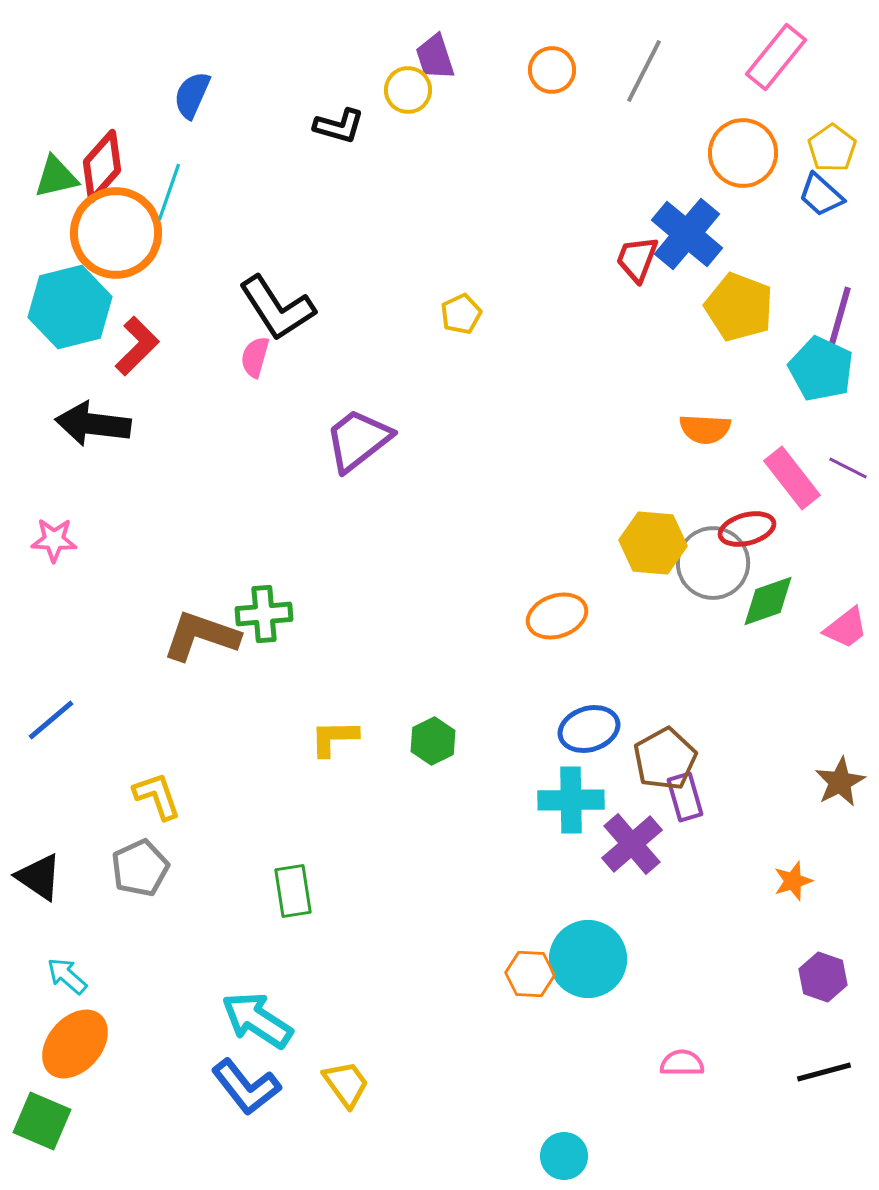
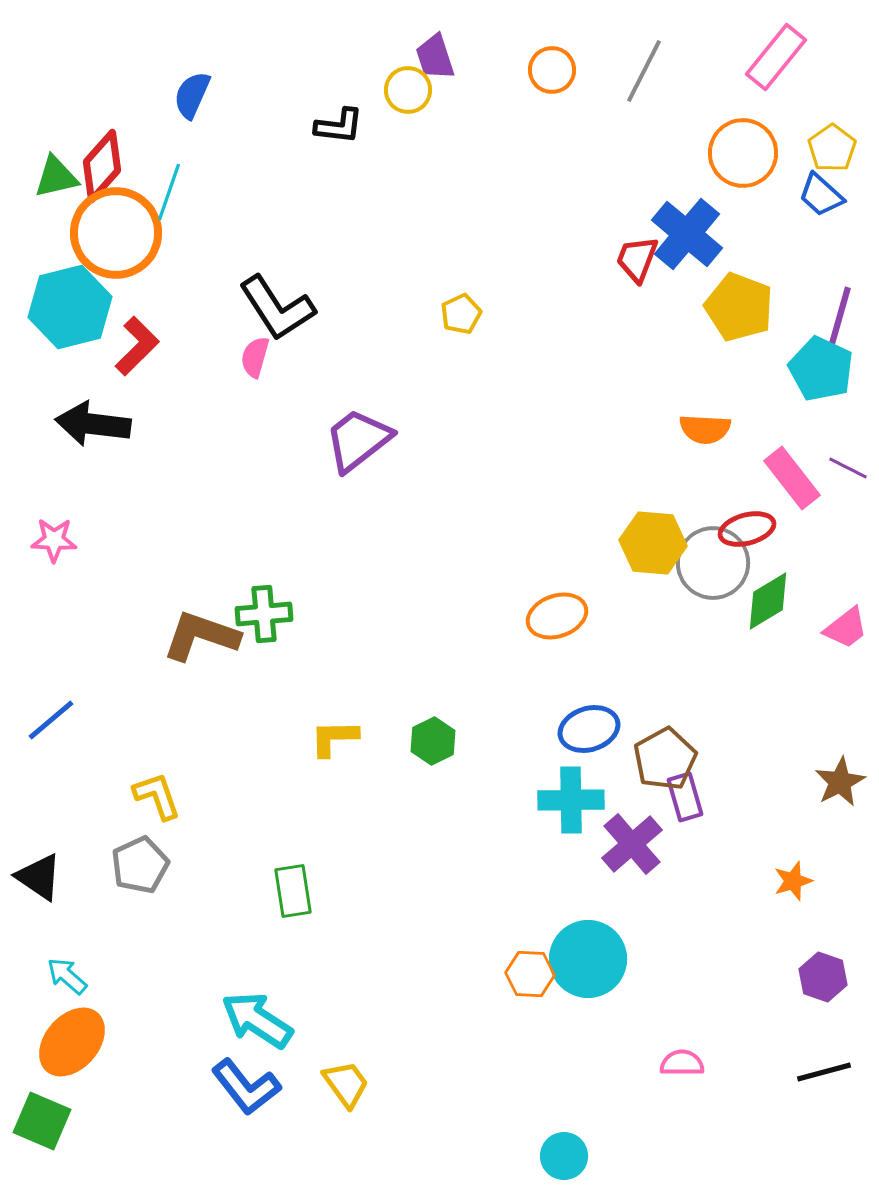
black L-shape at (339, 126): rotated 9 degrees counterclockwise
green diamond at (768, 601): rotated 12 degrees counterclockwise
gray pentagon at (140, 868): moved 3 px up
orange ellipse at (75, 1044): moved 3 px left, 2 px up
